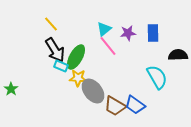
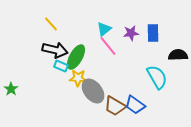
purple star: moved 3 px right
black arrow: rotated 45 degrees counterclockwise
